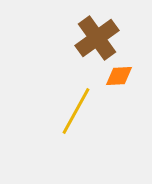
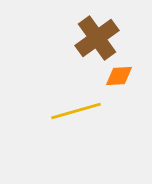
yellow line: rotated 45 degrees clockwise
